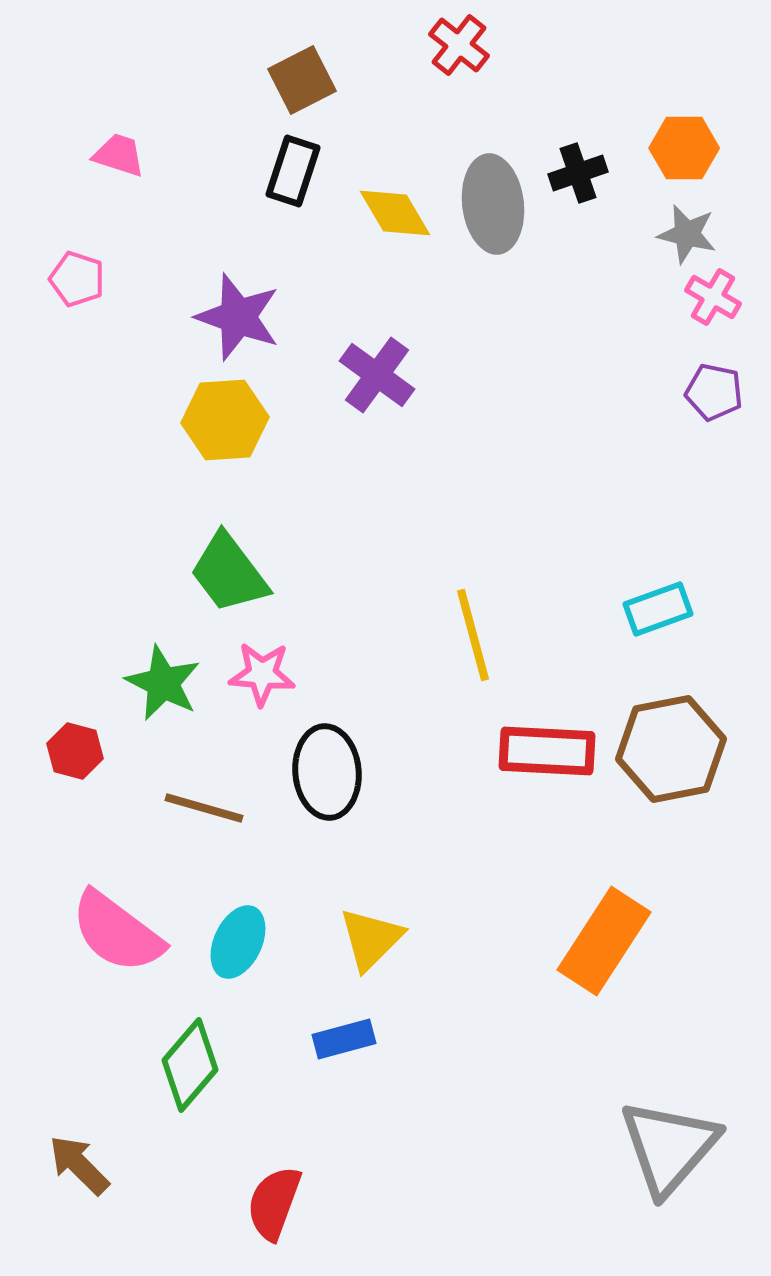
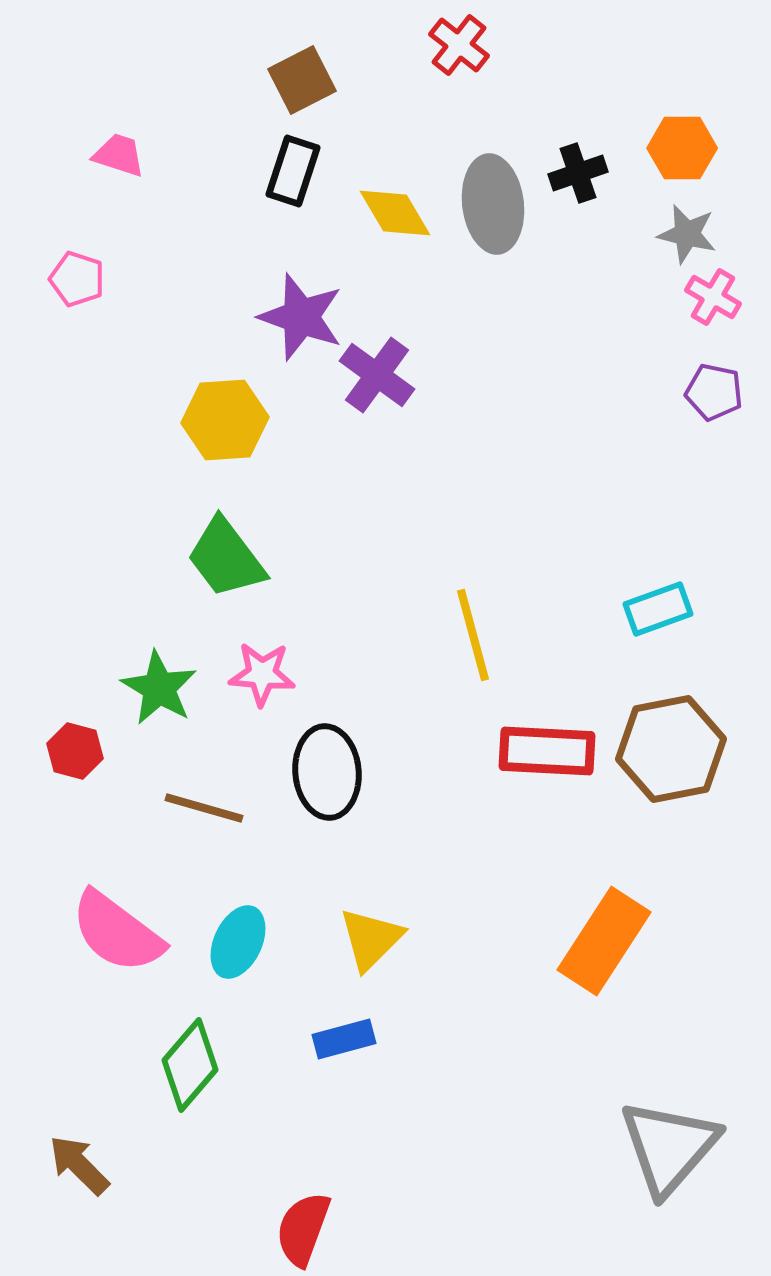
orange hexagon: moved 2 px left
purple star: moved 63 px right
green trapezoid: moved 3 px left, 15 px up
green star: moved 4 px left, 5 px down; rotated 4 degrees clockwise
red semicircle: moved 29 px right, 26 px down
